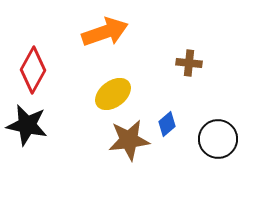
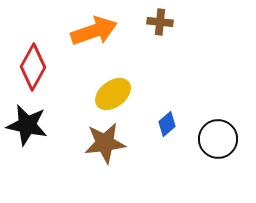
orange arrow: moved 11 px left, 1 px up
brown cross: moved 29 px left, 41 px up
red diamond: moved 3 px up
brown star: moved 24 px left, 3 px down
